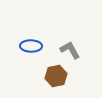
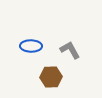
brown hexagon: moved 5 px left, 1 px down; rotated 10 degrees clockwise
